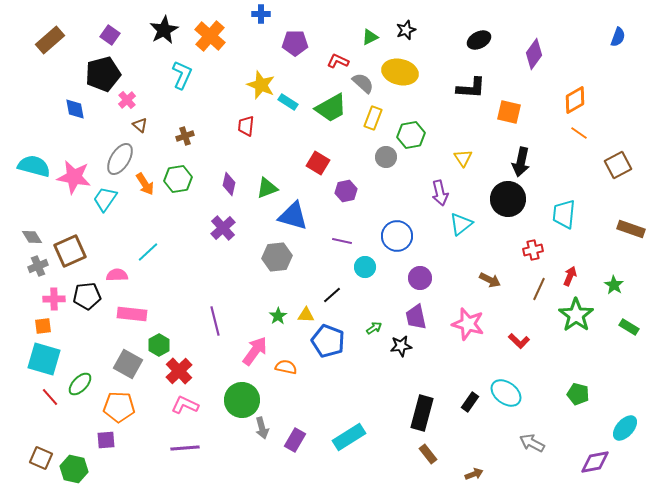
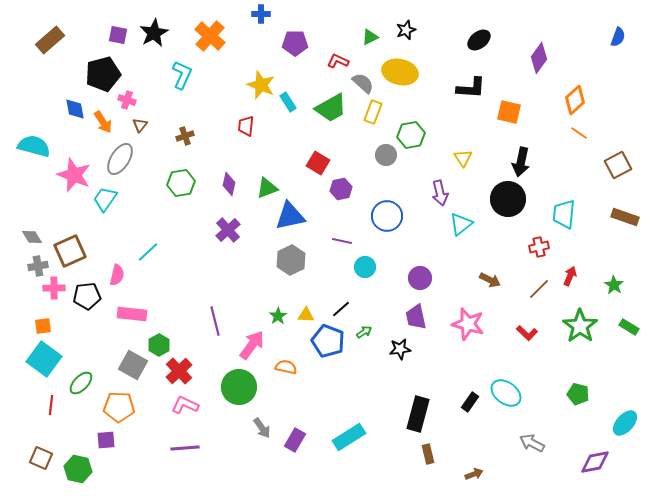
black star at (164, 30): moved 10 px left, 3 px down
purple square at (110, 35): moved 8 px right; rotated 24 degrees counterclockwise
black ellipse at (479, 40): rotated 10 degrees counterclockwise
purple diamond at (534, 54): moved 5 px right, 4 px down
pink cross at (127, 100): rotated 30 degrees counterclockwise
orange diamond at (575, 100): rotated 12 degrees counterclockwise
cyan rectangle at (288, 102): rotated 24 degrees clockwise
yellow rectangle at (373, 118): moved 6 px up
brown triangle at (140, 125): rotated 28 degrees clockwise
gray circle at (386, 157): moved 2 px up
cyan semicircle at (34, 166): moved 20 px up
pink star at (74, 177): moved 2 px up; rotated 12 degrees clockwise
green hexagon at (178, 179): moved 3 px right, 4 px down
orange arrow at (145, 184): moved 42 px left, 62 px up
purple hexagon at (346, 191): moved 5 px left, 2 px up
blue triangle at (293, 216): moved 3 px left; rotated 28 degrees counterclockwise
purple cross at (223, 228): moved 5 px right, 2 px down
brown rectangle at (631, 229): moved 6 px left, 12 px up
blue circle at (397, 236): moved 10 px left, 20 px up
red cross at (533, 250): moved 6 px right, 3 px up
gray hexagon at (277, 257): moved 14 px right, 3 px down; rotated 20 degrees counterclockwise
gray cross at (38, 266): rotated 12 degrees clockwise
pink semicircle at (117, 275): rotated 105 degrees clockwise
brown line at (539, 289): rotated 20 degrees clockwise
black line at (332, 295): moved 9 px right, 14 px down
pink cross at (54, 299): moved 11 px up
green star at (576, 315): moved 4 px right, 11 px down
green arrow at (374, 328): moved 10 px left, 4 px down
red L-shape at (519, 341): moved 8 px right, 8 px up
black star at (401, 346): moved 1 px left, 3 px down
pink arrow at (255, 351): moved 3 px left, 6 px up
cyan square at (44, 359): rotated 20 degrees clockwise
gray square at (128, 364): moved 5 px right, 1 px down
green ellipse at (80, 384): moved 1 px right, 1 px up
red line at (50, 397): moved 1 px right, 8 px down; rotated 48 degrees clockwise
green circle at (242, 400): moved 3 px left, 13 px up
black rectangle at (422, 413): moved 4 px left, 1 px down
gray arrow at (262, 428): rotated 20 degrees counterclockwise
cyan ellipse at (625, 428): moved 5 px up
brown rectangle at (428, 454): rotated 24 degrees clockwise
green hexagon at (74, 469): moved 4 px right
